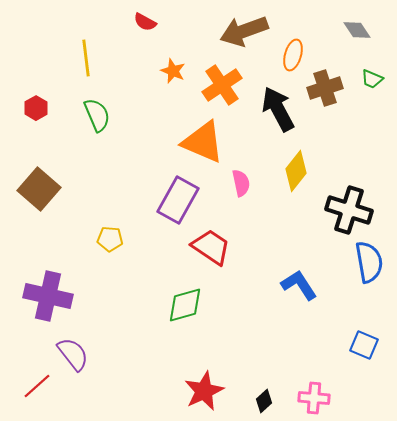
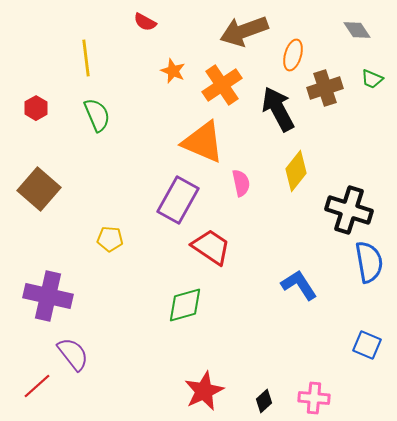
blue square: moved 3 px right
